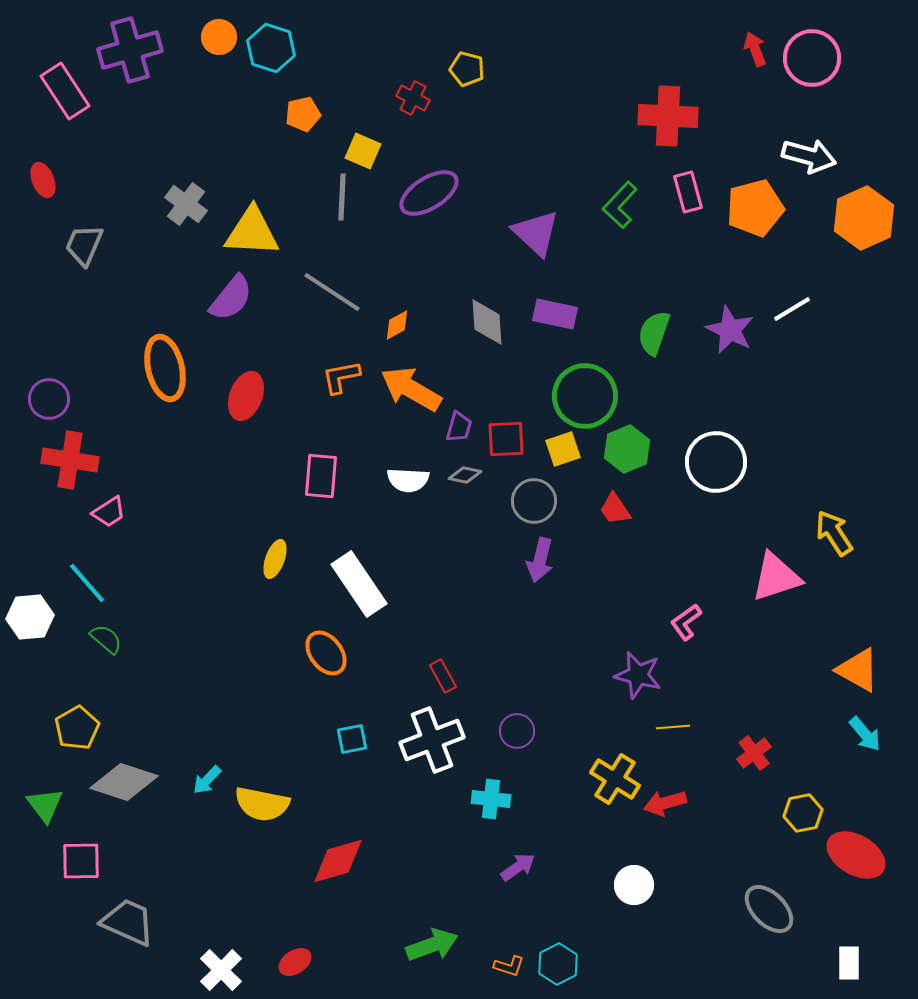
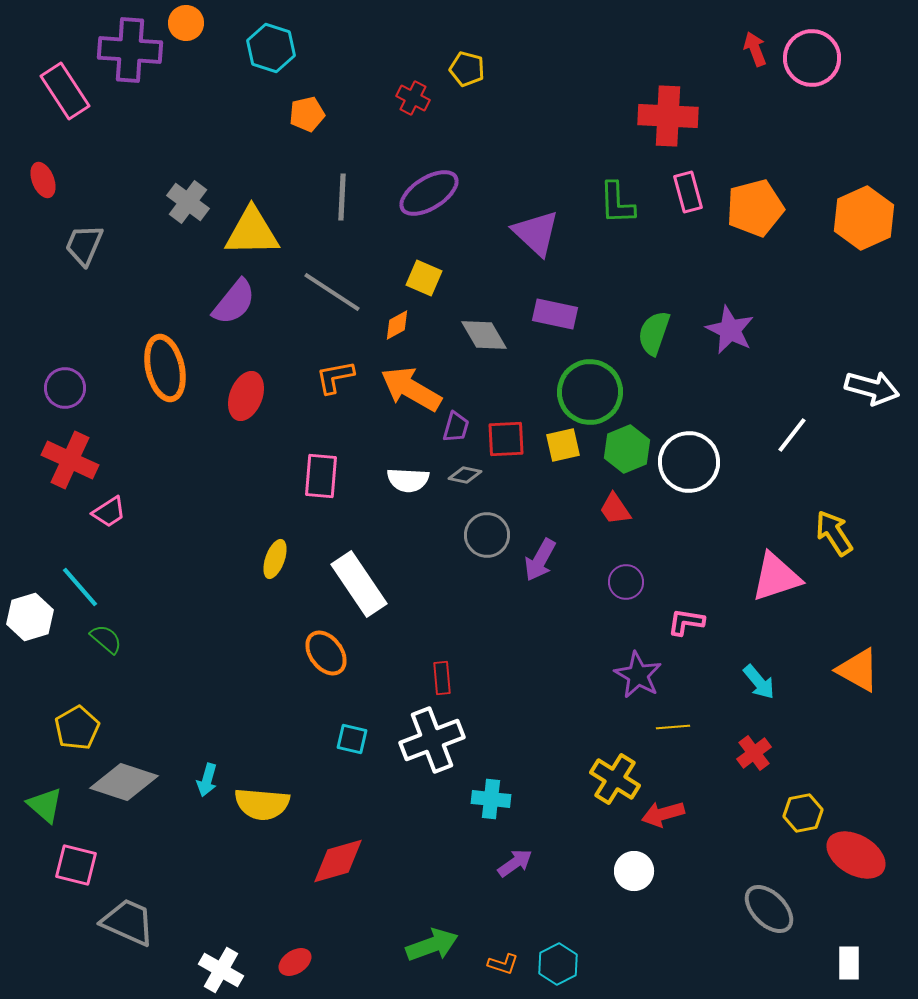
orange circle at (219, 37): moved 33 px left, 14 px up
purple cross at (130, 50): rotated 20 degrees clockwise
orange pentagon at (303, 114): moved 4 px right
yellow square at (363, 151): moved 61 px right, 127 px down
white arrow at (809, 156): moved 63 px right, 232 px down
gray cross at (186, 204): moved 2 px right, 2 px up
green L-shape at (620, 205): moved 3 px left, 2 px up; rotated 45 degrees counterclockwise
yellow triangle at (252, 232): rotated 4 degrees counterclockwise
purple semicircle at (231, 298): moved 3 px right, 4 px down
white line at (792, 309): moved 126 px down; rotated 21 degrees counterclockwise
gray diamond at (487, 322): moved 3 px left, 13 px down; rotated 27 degrees counterclockwise
orange L-shape at (341, 377): moved 6 px left
green circle at (585, 396): moved 5 px right, 4 px up
purple circle at (49, 399): moved 16 px right, 11 px up
purple trapezoid at (459, 427): moved 3 px left
yellow square at (563, 449): moved 4 px up; rotated 6 degrees clockwise
red cross at (70, 460): rotated 16 degrees clockwise
white circle at (716, 462): moved 27 px left
gray circle at (534, 501): moved 47 px left, 34 px down
purple arrow at (540, 560): rotated 15 degrees clockwise
cyan line at (87, 583): moved 7 px left, 4 px down
white hexagon at (30, 617): rotated 12 degrees counterclockwise
pink L-shape at (686, 622): rotated 45 degrees clockwise
purple star at (638, 675): rotated 15 degrees clockwise
red rectangle at (443, 676): moved 1 px left, 2 px down; rotated 24 degrees clockwise
purple circle at (517, 731): moved 109 px right, 149 px up
cyan arrow at (865, 734): moved 106 px left, 52 px up
cyan square at (352, 739): rotated 24 degrees clockwise
cyan arrow at (207, 780): rotated 28 degrees counterclockwise
red arrow at (665, 803): moved 2 px left, 11 px down
yellow semicircle at (262, 804): rotated 6 degrees counterclockwise
green triangle at (45, 805): rotated 12 degrees counterclockwise
pink square at (81, 861): moved 5 px left, 4 px down; rotated 15 degrees clockwise
purple arrow at (518, 867): moved 3 px left, 4 px up
white circle at (634, 885): moved 14 px up
orange L-shape at (509, 966): moved 6 px left, 2 px up
white cross at (221, 970): rotated 15 degrees counterclockwise
